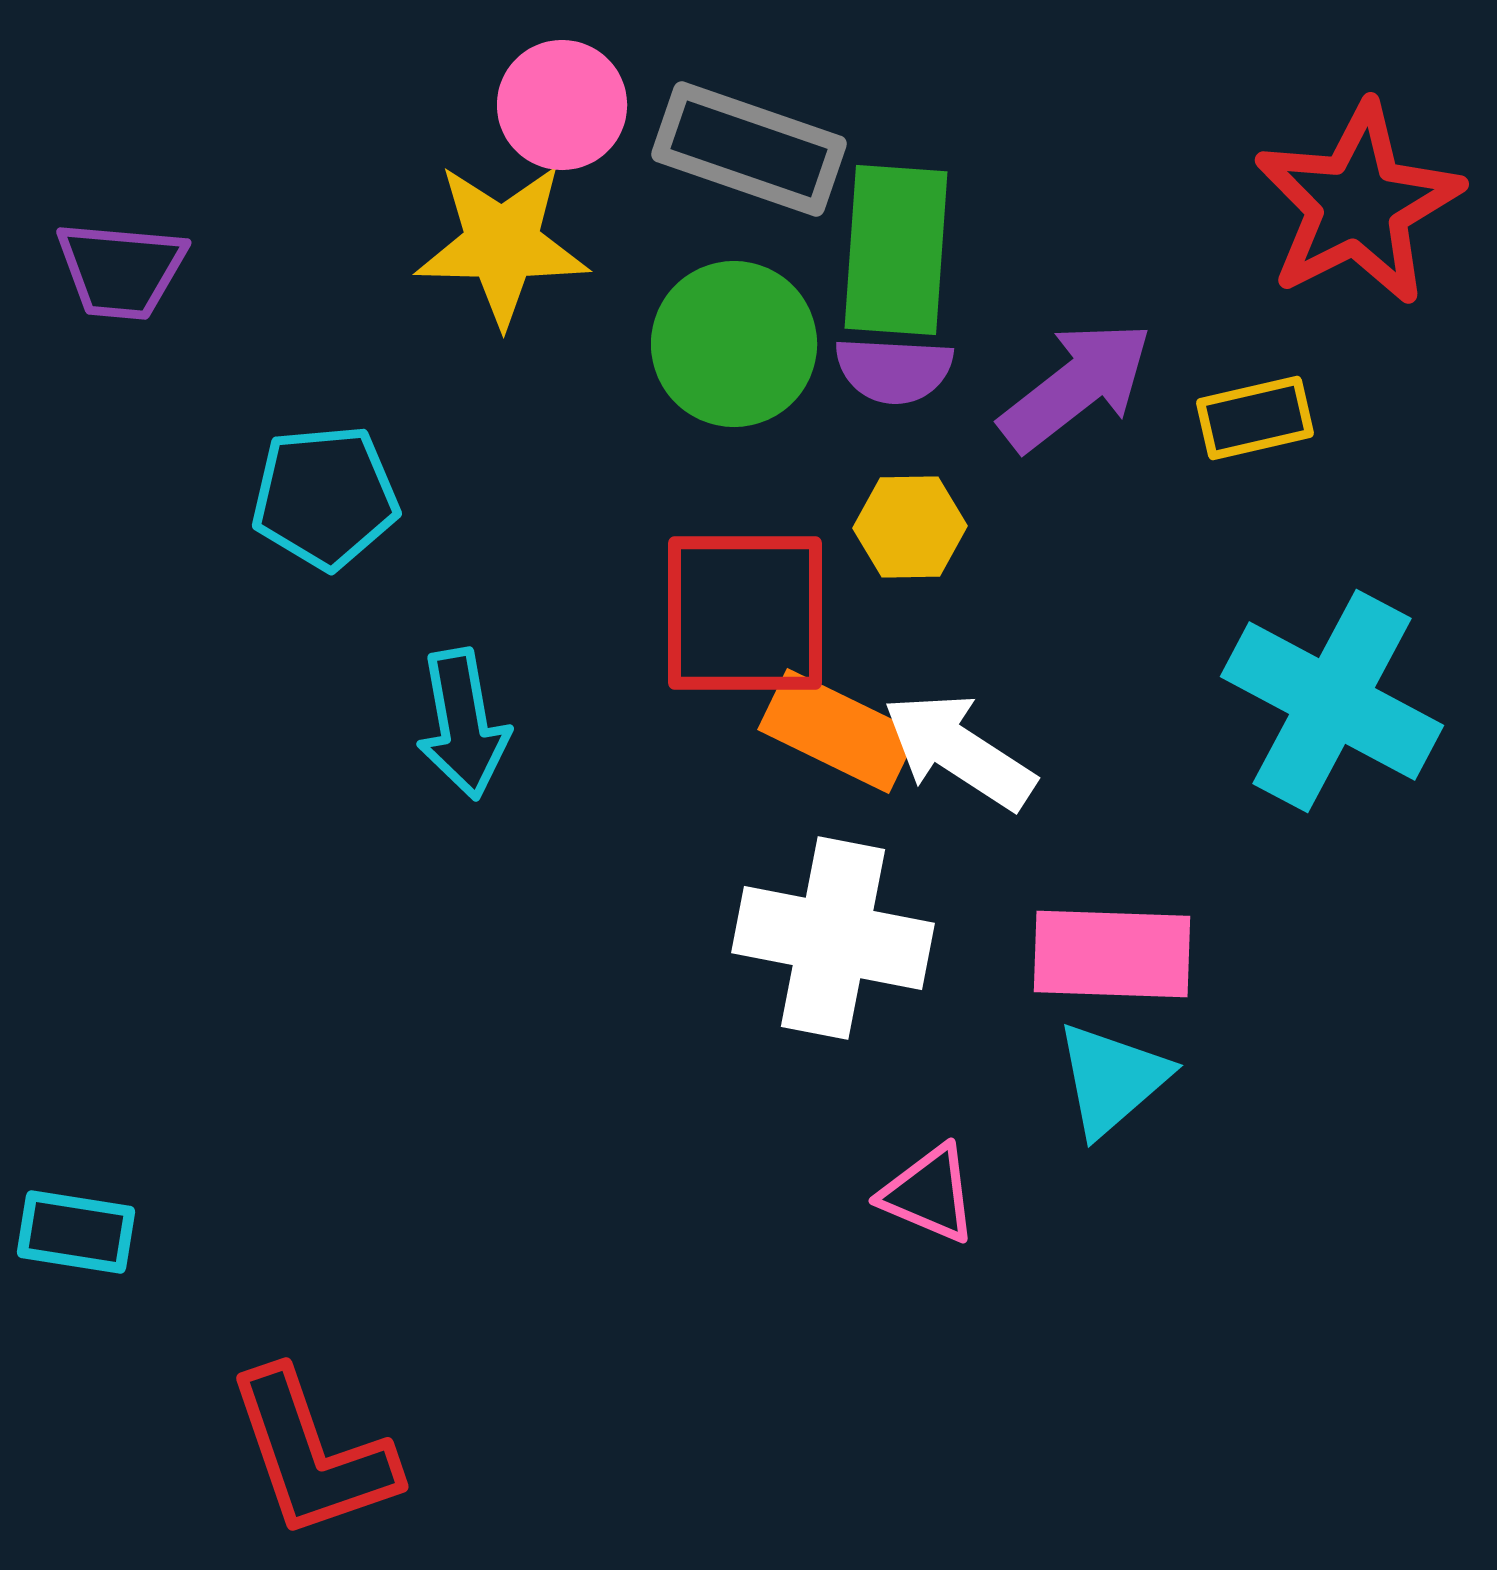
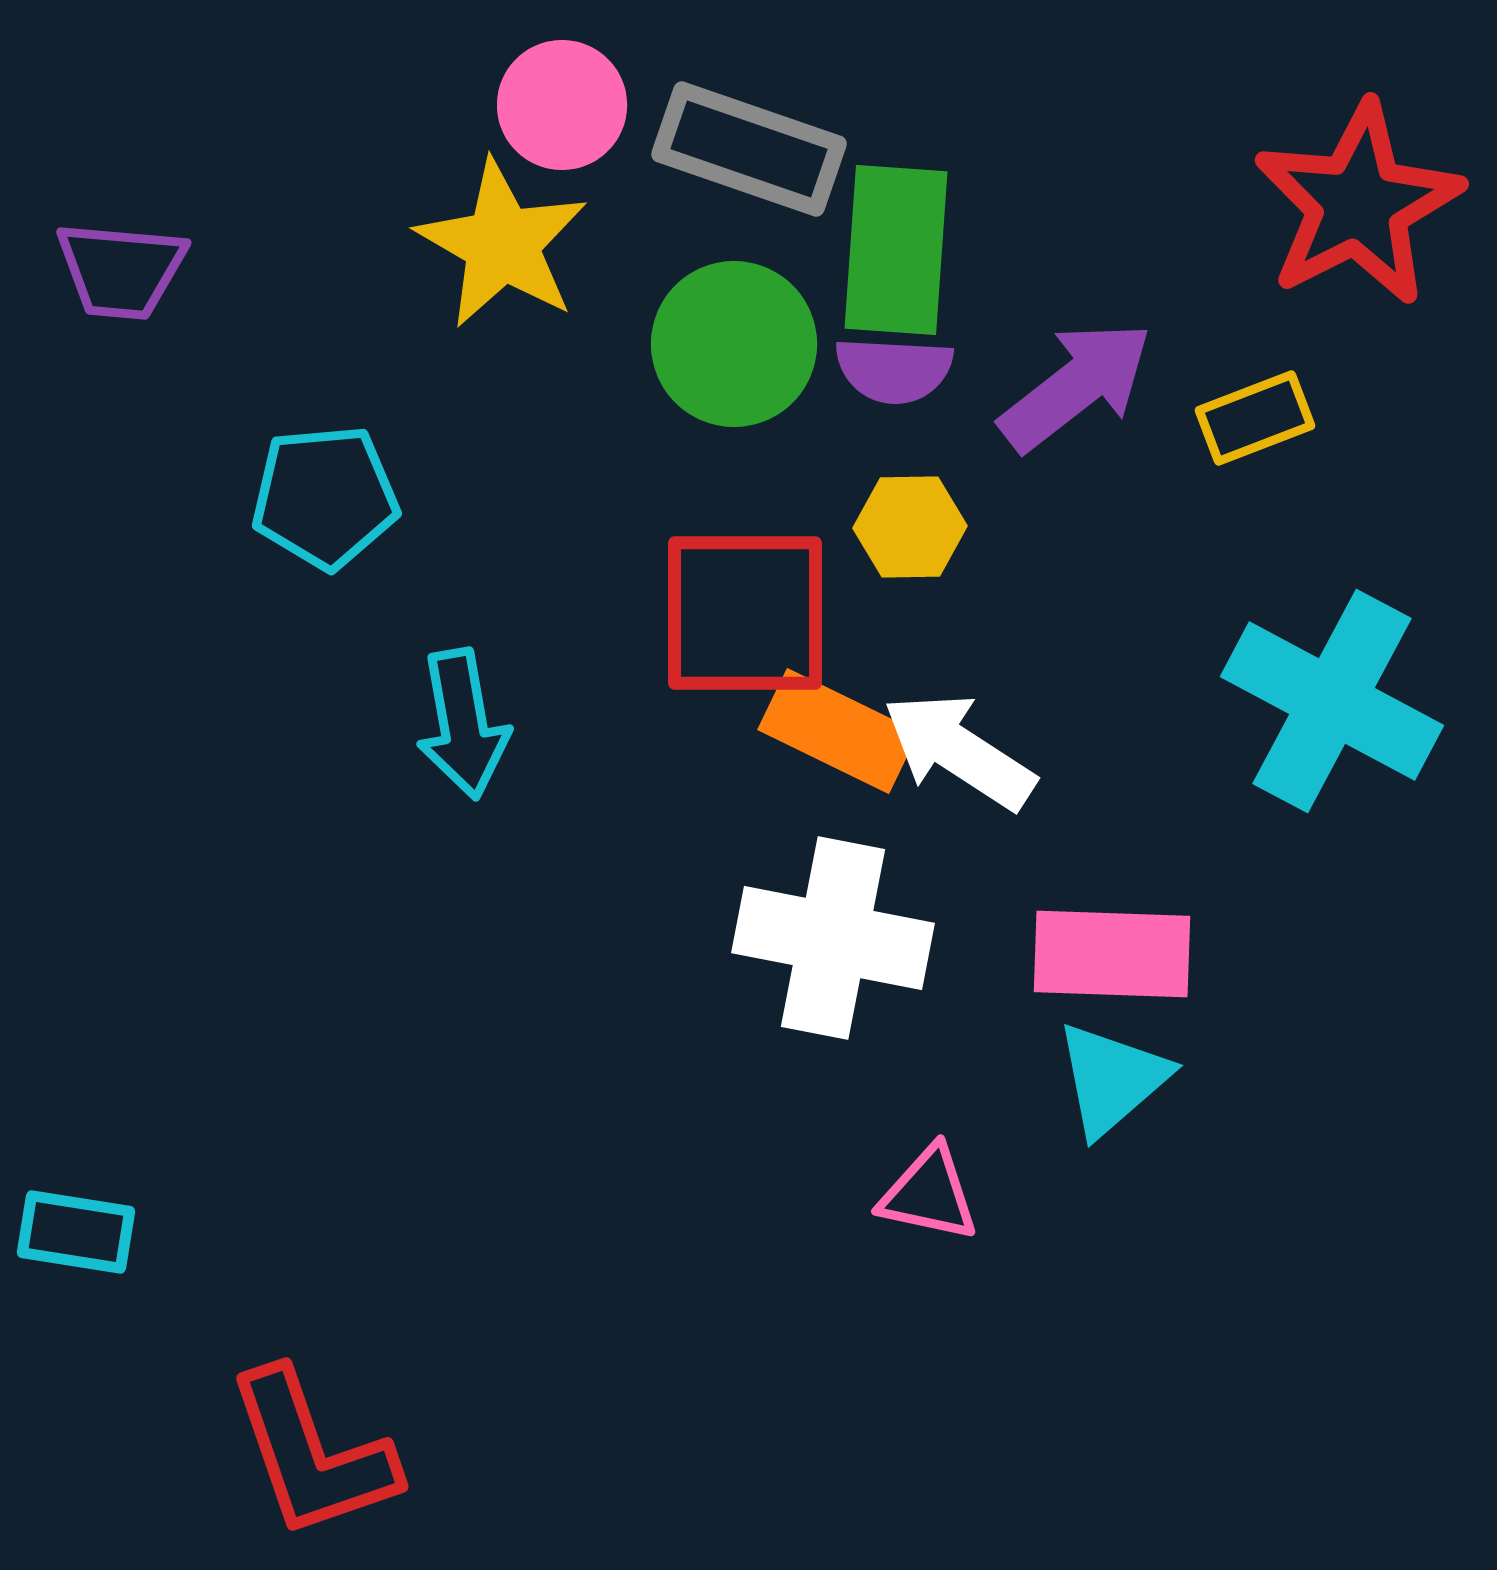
yellow star: rotated 29 degrees clockwise
yellow rectangle: rotated 8 degrees counterclockwise
pink triangle: rotated 11 degrees counterclockwise
